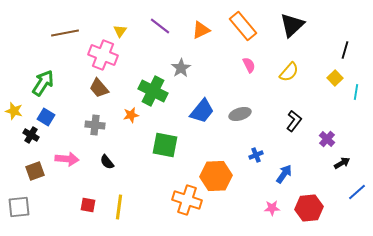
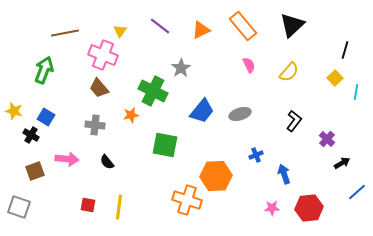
green arrow: moved 1 px right, 13 px up; rotated 12 degrees counterclockwise
blue arrow: rotated 54 degrees counterclockwise
gray square: rotated 25 degrees clockwise
